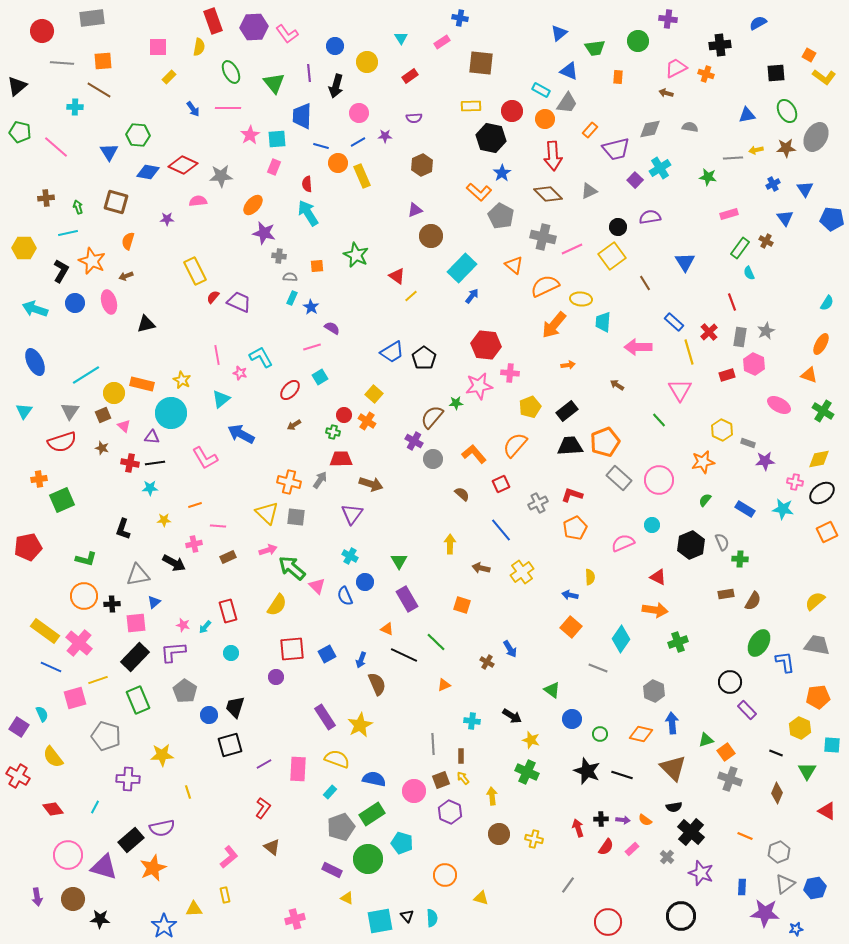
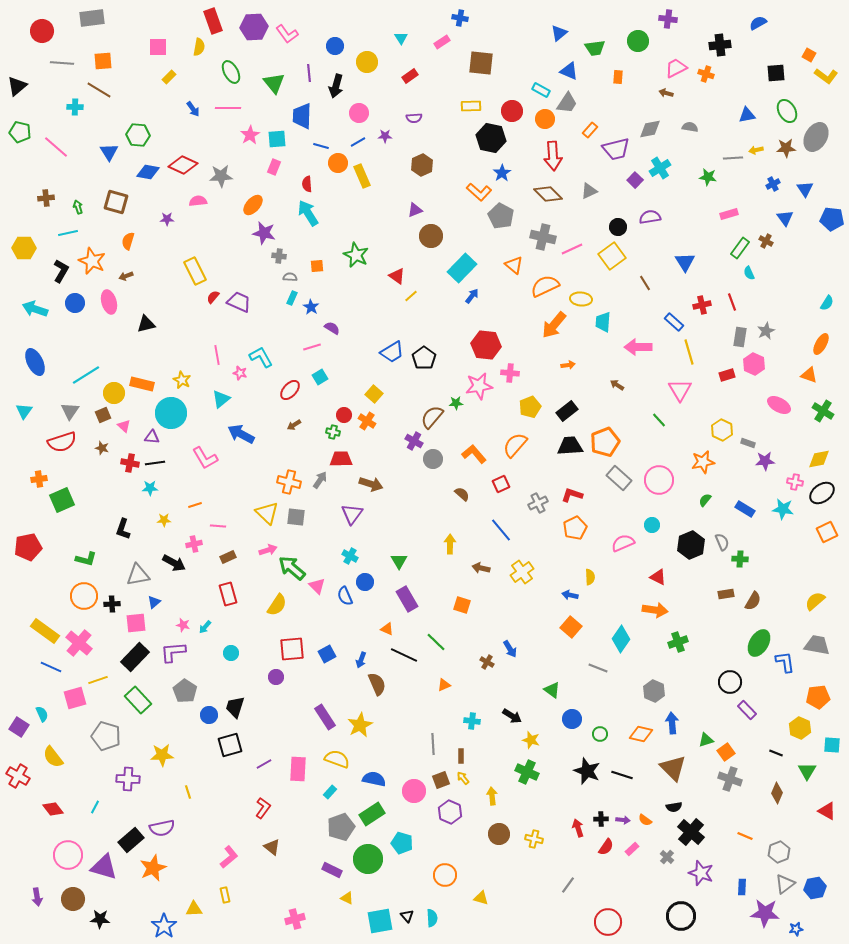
yellow L-shape at (824, 77): moved 2 px right, 1 px up
red cross at (709, 332): moved 7 px left, 27 px up; rotated 30 degrees clockwise
red rectangle at (228, 611): moved 17 px up
green rectangle at (138, 700): rotated 20 degrees counterclockwise
